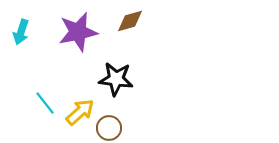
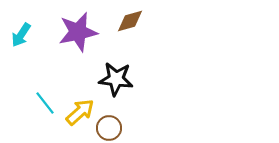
cyan arrow: moved 3 px down; rotated 15 degrees clockwise
